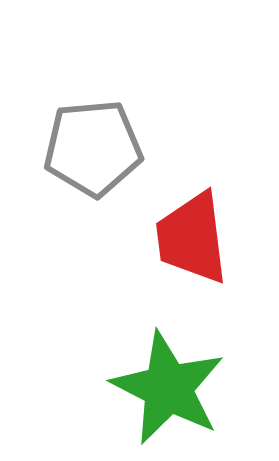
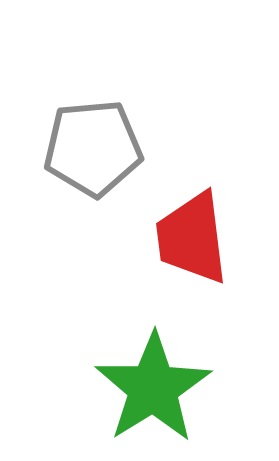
green star: moved 15 px left; rotated 13 degrees clockwise
